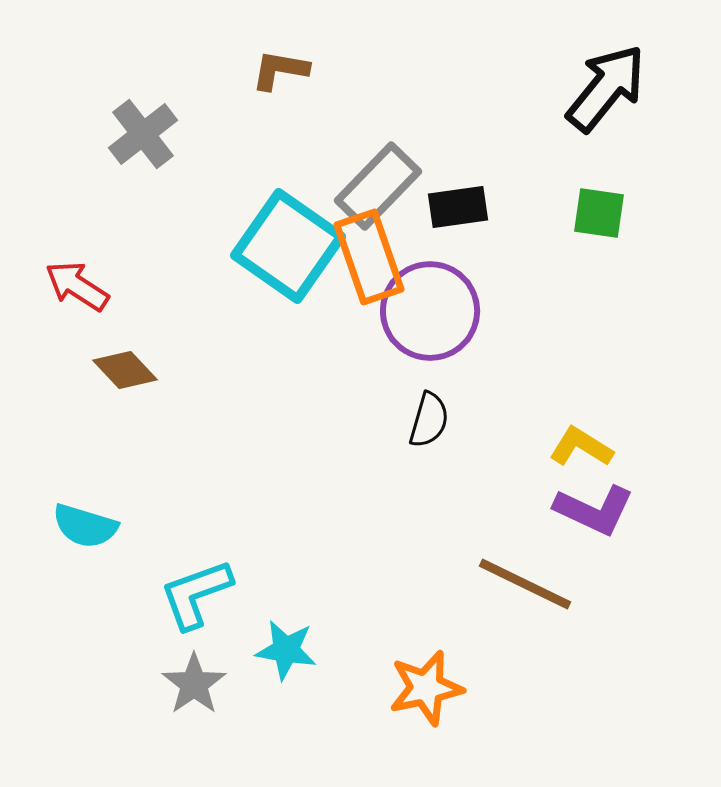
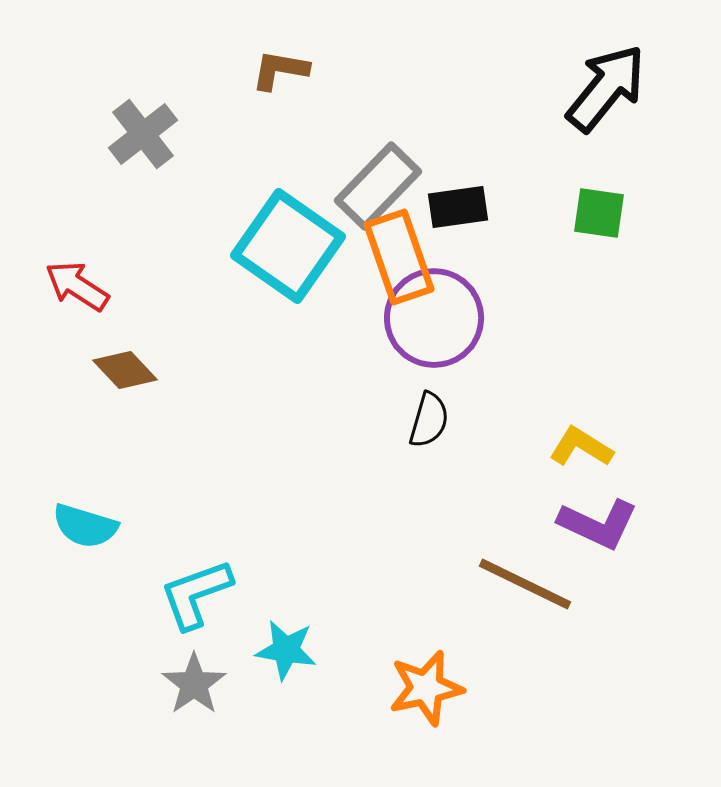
orange rectangle: moved 30 px right
purple circle: moved 4 px right, 7 px down
purple L-shape: moved 4 px right, 14 px down
